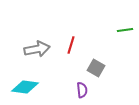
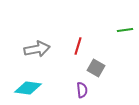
red line: moved 7 px right, 1 px down
cyan diamond: moved 3 px right, 1 px down
